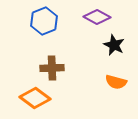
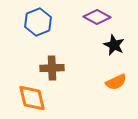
blue hexagon: moved 6 px left, 1 px down
orange semicircle: rotated 40 degrees counterclockwise
orange diamond: moved 3 px left; rotated 40 degrees clockwise
